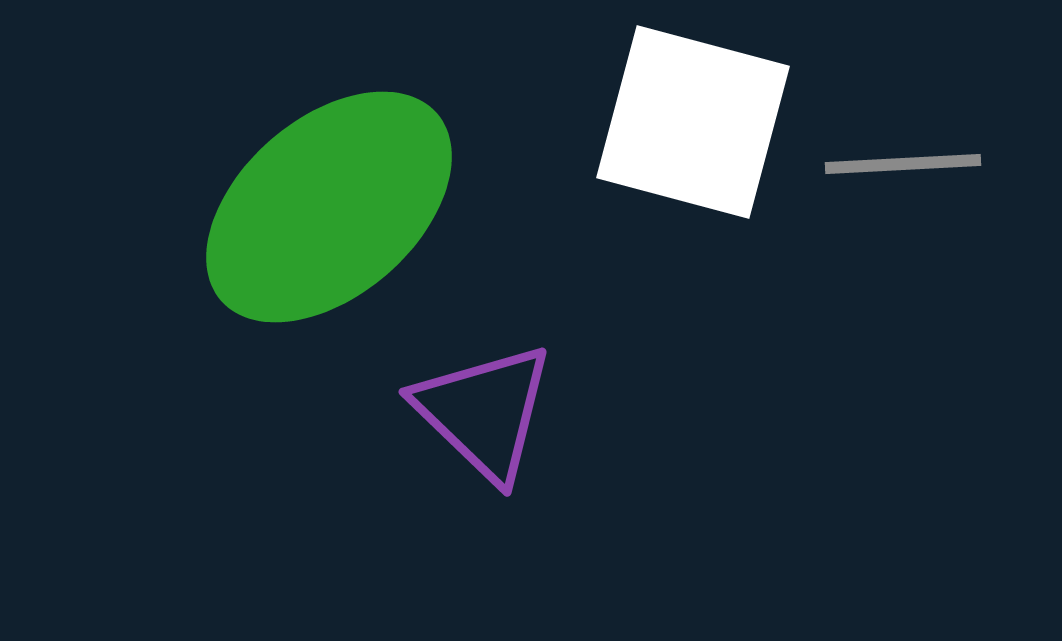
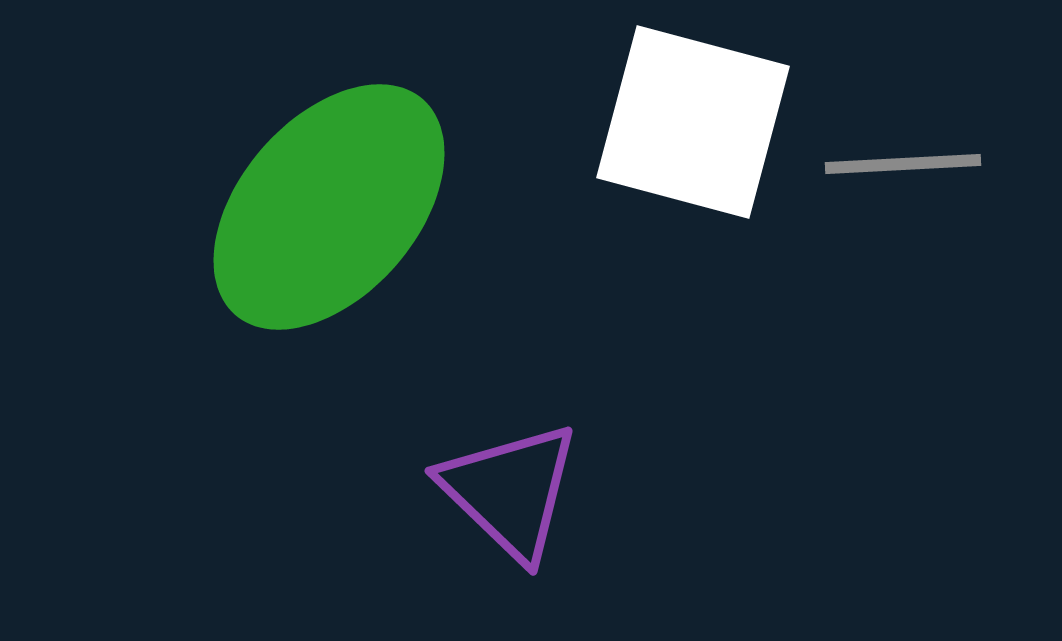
green ellipse: rotated 8 degrees counterclockwise
purple triangle: moved 26 px right, 79 px down
